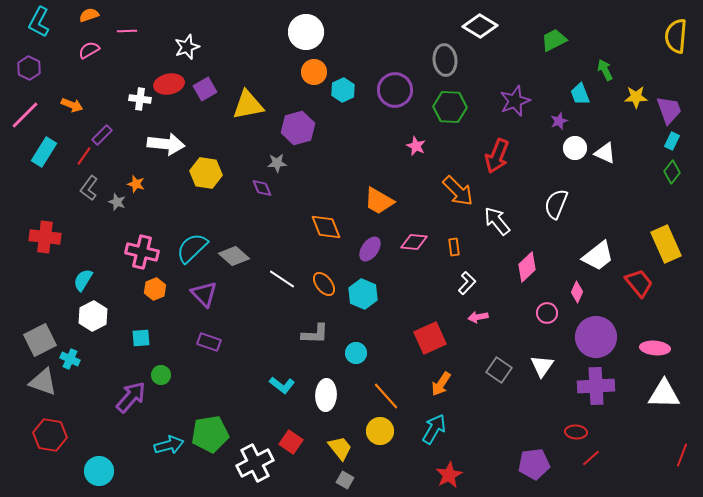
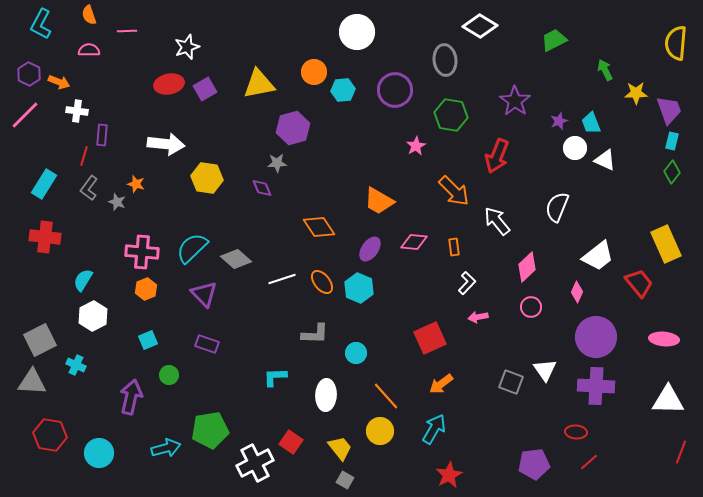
orange semicircle at (89, 15): rotated 90 degrees counterclockwise
cyan L-shape at (39, 22): moved 2 px right, 2 px down
white circle at (306, 32): moved 51 px right
yellow semicircle at (676, 36): moved 7 px down
pink semicircle at (89, 50): rotated 30 degrees clockwise
purple hexagon at (29, 68): moved 6 px down
cyan hexagon at (343, 90): rotated 20 degrees clockwise
cyan trapezoid at (580, 94): moved 11 px right, 29 px down
yellow star at (636, 97): moved 4 px up
white cross at (140, 99): moved 63 px left, 12 px down
purple star at (515, 101): rotated 16 degrees counterclockwise
orange arrow at (72, 105): moved 13 px left, 23 px up
yellow triangle at (248, 105): moved 11 px right, 21 px up
green hexagon at (450, 107): moved 1 px right, 8 px down; rotated 8 degrees clockwise
purple hexagon at (298, 128): moved 5 px left
purple rectangle at (102, 135): rotated 40 degrees counterclockwise
cyan rectangle at (672, 141): rotated 12 degrees counterclockwise
pink star at (416, 146): rotated 18 degrees clockwise
cyan rectangle at (44, 152): moved 32 px down
white triangle at (605, 153): moved 7 px down
red line at (84, 156): rotated 18 degrees counterclockwise
yellow hexagon at (206, 173): moved 1 px right, 5 px down
orange arrow at (458, 191): moved 4 px left
white semicircle at (556, 204): moved 1 px right, 3 px down
orange diamond at (326, 227): moved 7 px left; rotated 12 degrees counterclockwise
pink cross at (142, 252): rotated 8 degrees counterclockwise
gray diamond at (234, 256): moved 2 px right, 3 px down
white line at (282, 279): rotated 52 degrees counterclockwise
orange ellipse at (324, 284): moved 2 px left, 2 px up
orange hexagon at (155, 289): moved 9 px left
cyan hexagon at (363, 294): moved 4 px left, 6 px up
pink circle at (547, 313): moved 16 px left, 6 px up
cyan square at (141, 338): moved 7 px right, 2 px down; rotated 18 degrees counterclockwise
purple rectangle at (209, 342): moved 2 px left, 2 px down
pink ellipse at (655, 348): moved 9 px right, 9 px up
cyan cross at (70, 359): moved 6 px right, 6 px down
white triangle at (542, 366): moved 3 px right, 4 px down; rotated 10 degrees counterclockwise
gray square at (499, 370): moved 12 px right, 12 px down; rotated 15 degrees counterclockwise
green circle at (161, 375): moved 8 px right
gray triangle at (43, 382): moved 11 px left; rotated 16 degrees counterclockwise
orange arrow at (441, 384): rotated 20 degrees clockwise
cyan L-shape at (282, 385): moved 7 px left, 8 px up; rotated 140 degrees clockwise
purple cross at (596, 386): rotated 6 degrees clockwise
white triangle at (664, 394): moved 4 px right, 6 px down
purple arrow at (131, 397): rotated 28 degrees counterclockwise
green pentagon at (210, 434): moved 4 px up
cyan arrow at (169, 445): moved 3 px left, 3 px down
red line at (682, 455): moved 1 px left, 3 px up
red line at (591, 458): moved 2 px left, 4 px down
cyan circle at (99, 471): moved 18 px up
